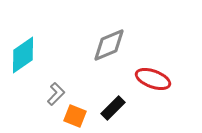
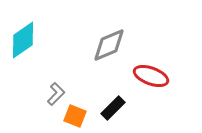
cyan diamond: moved 15 px up
red ellipse: moved 2 px left, 3 px up
